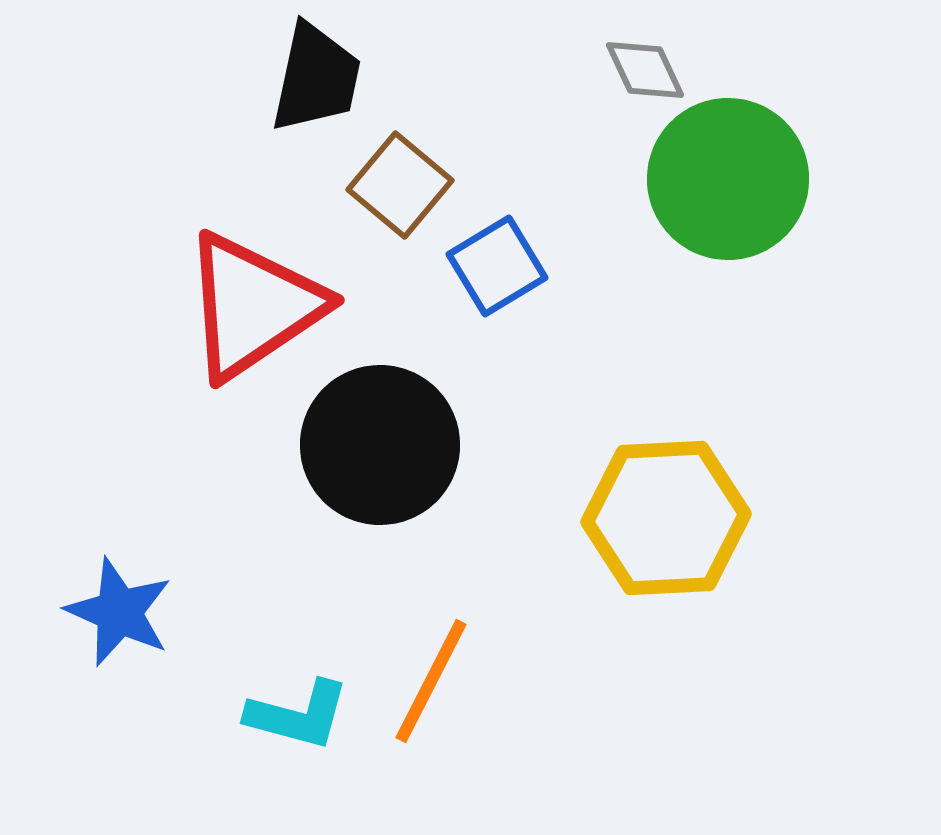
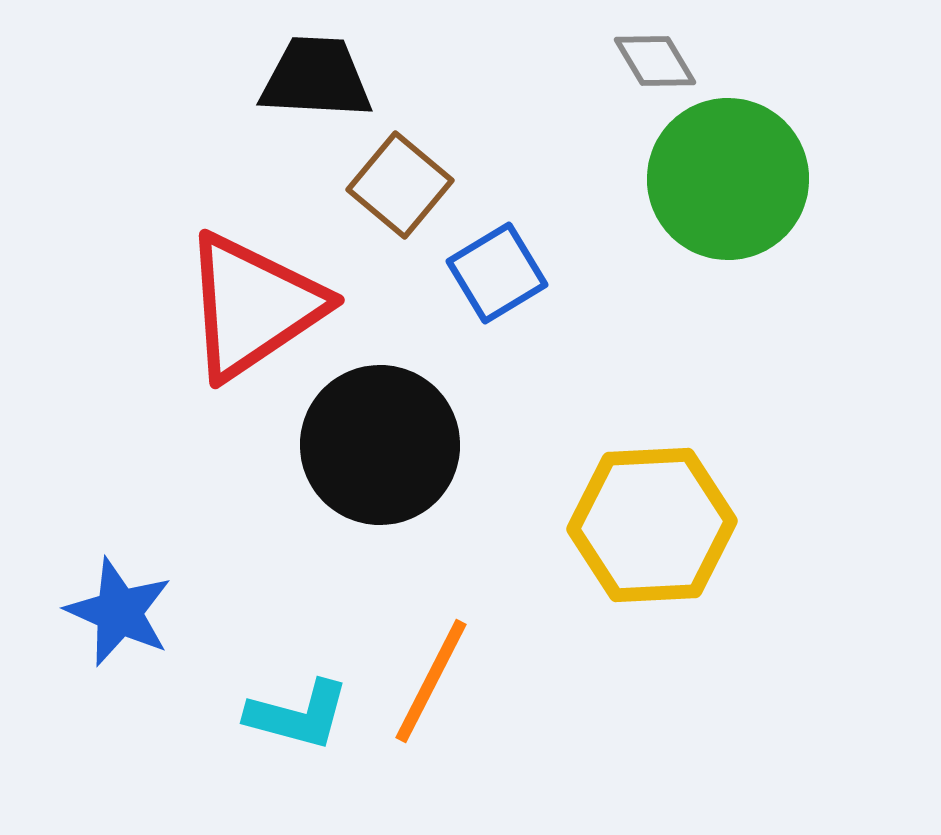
gray diamond: moved 10 px right, 9 px up; rotated 6 degrees counterclockwise
black trapezoid: rotated 99 degrees counterclockwise
blue square: moved 7 px down
yellow hexagon: moved 14 px left, 7 px down
